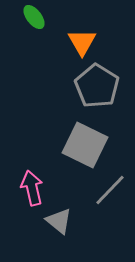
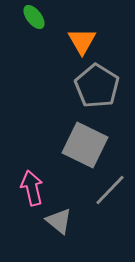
orange triangle: moved 1 px up
